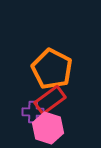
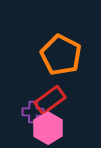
orange pentagon: moved 9 px right, 14 px up
pink hexagon: rotated 12 degrees clockwise
